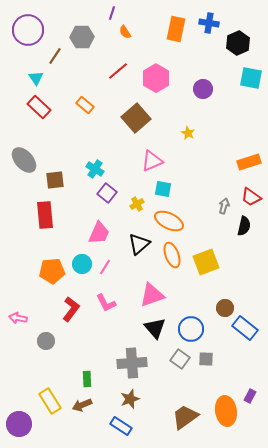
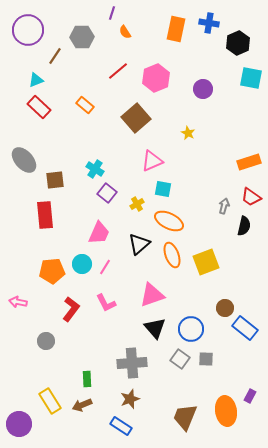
cyan triangle at (36, 78): moved 2 px down; rotated 42 degrees clockwise
pink hexagon at (156, 78): rotated 8 degrees clockwise
pink arrow at (18, 318): moved 16 px up
brown trapezoid at (185, 417): rotated 32 degrees counterclockwise
